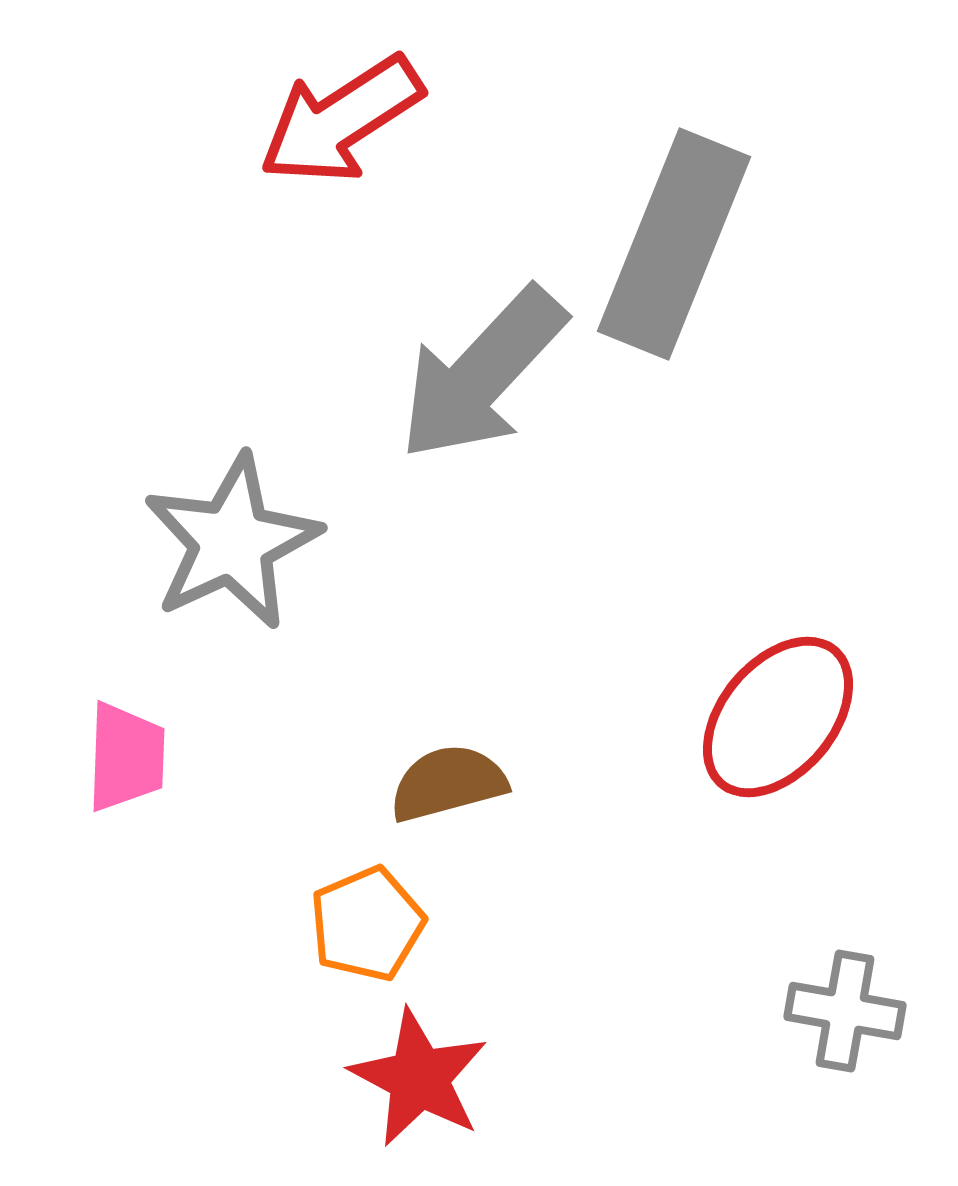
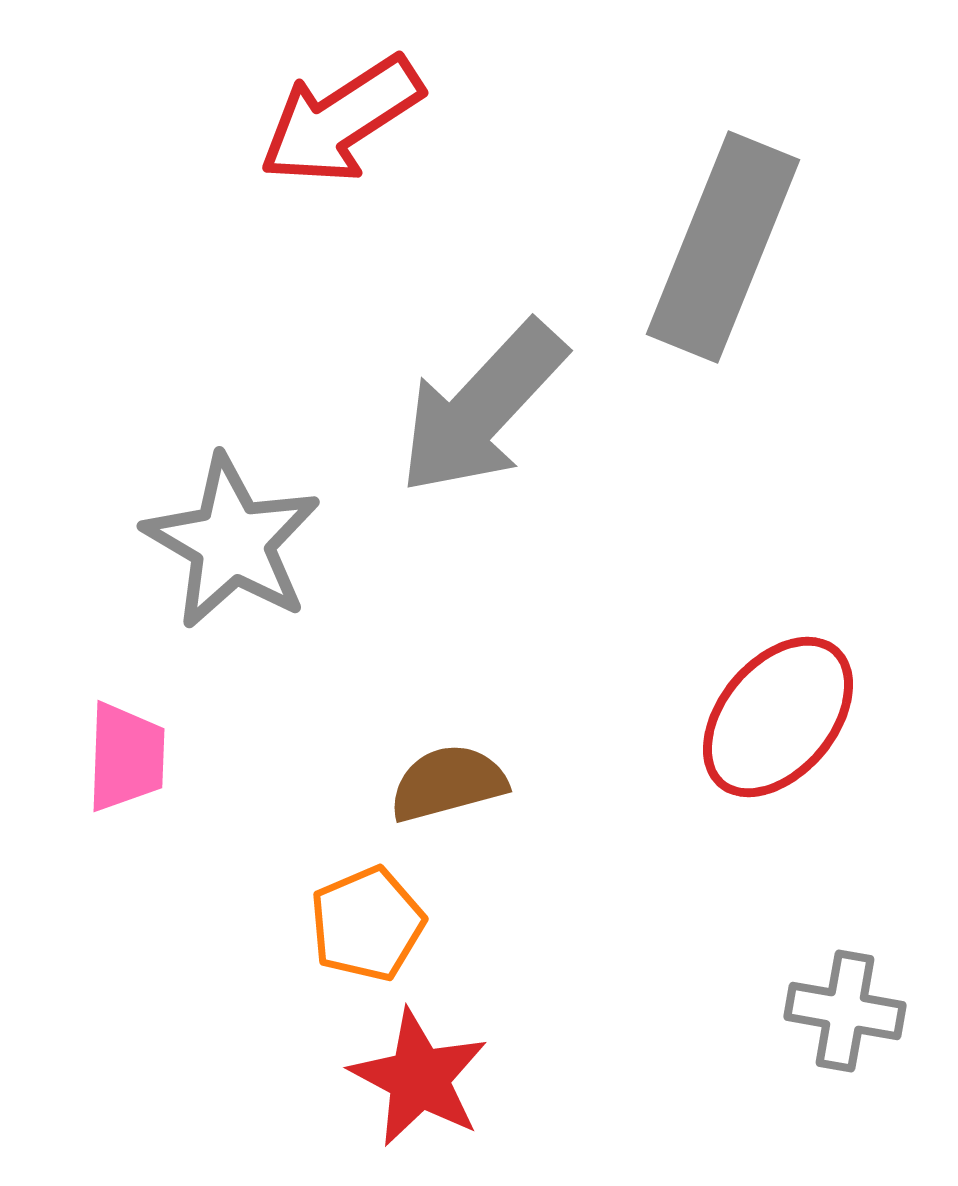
gray rectangle: moved 49 px right, 3 px down
gray arrow: moved 34 px down
gray star: rotated 17 degrees counterclockwise
